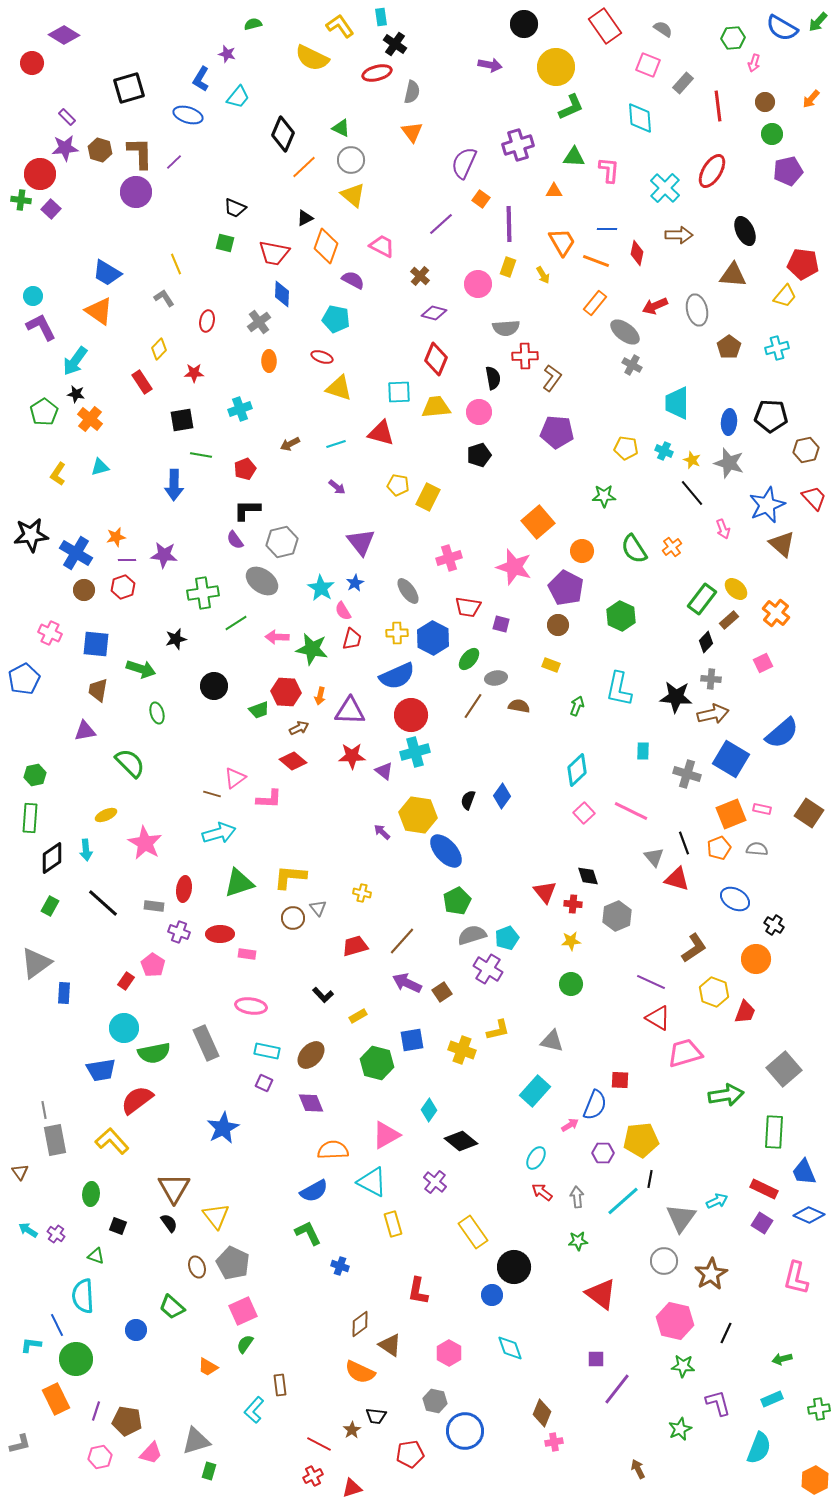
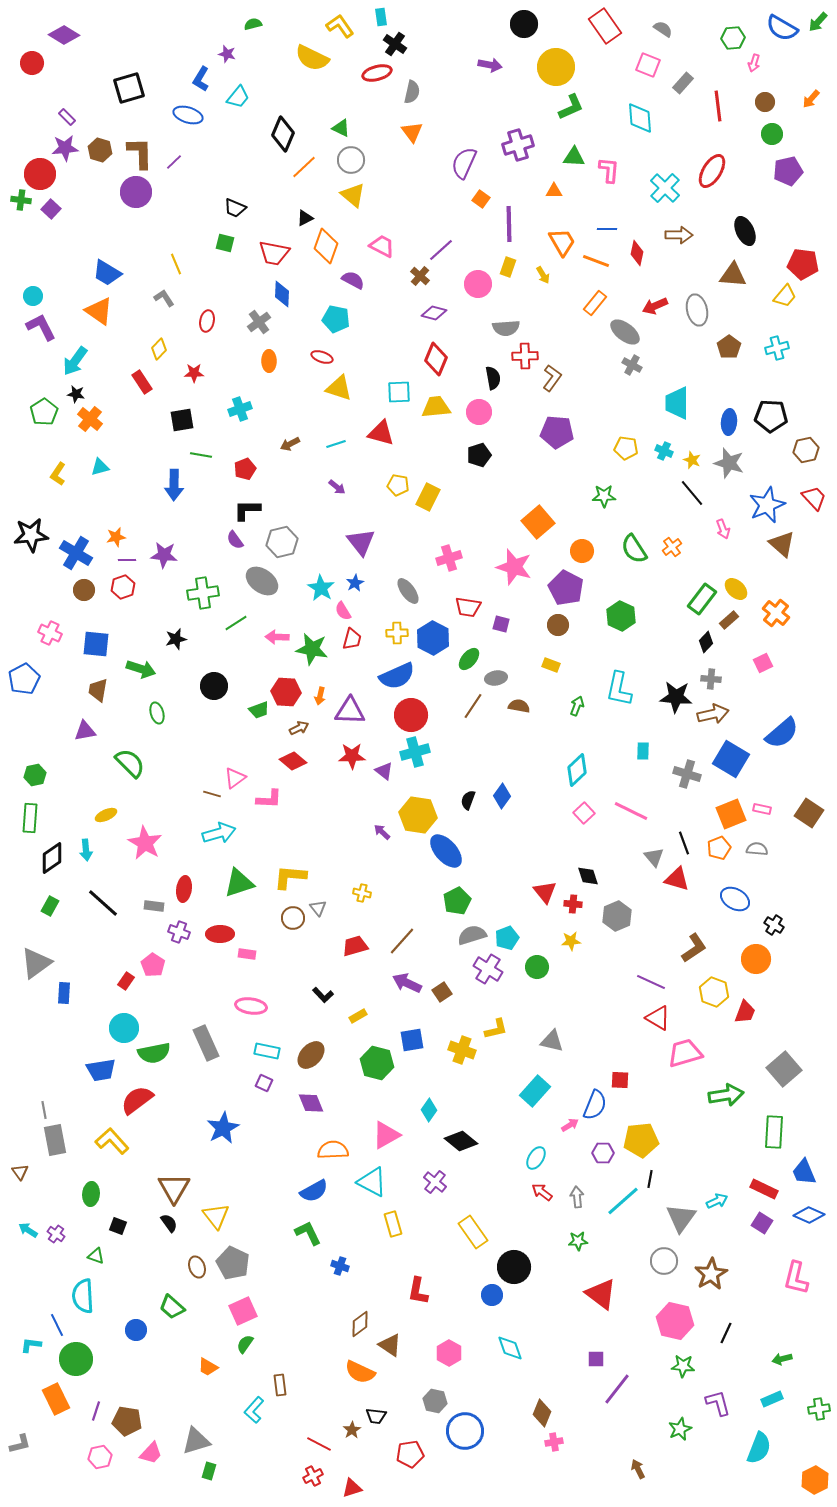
purple line at (441, 224): moved 26 px down
green circle at (571, 984): moved 34 px left, 17 px up
yellow L-shape at (498, 1030): moved 2 px left, 1 px up
